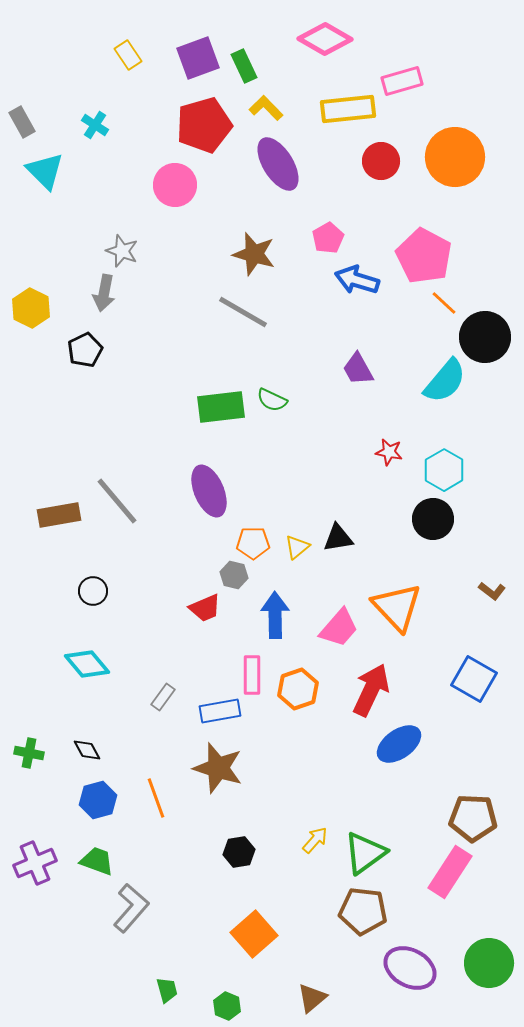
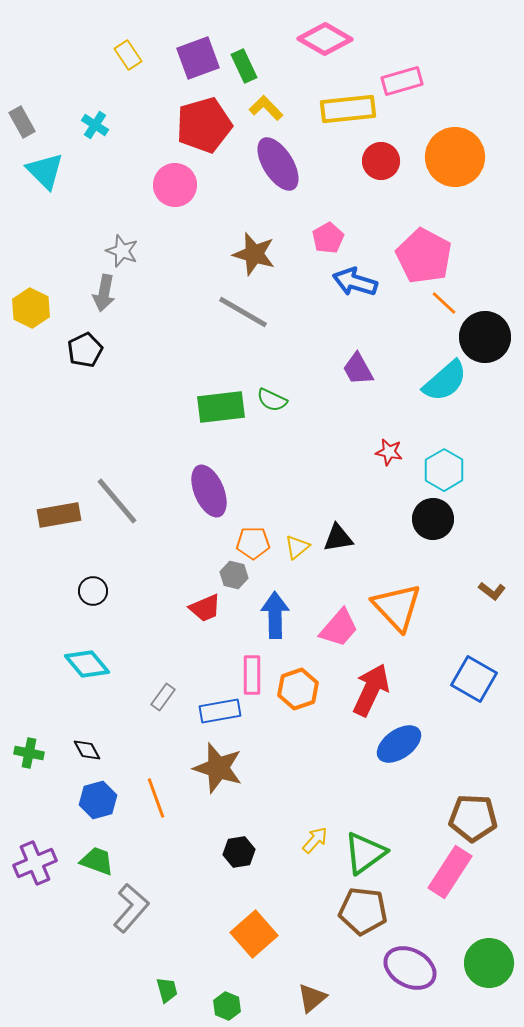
blue arrow at (357, 280): moved 2 px left, 2 px down
cyan semicircle at (445, 381): rotated 9 degrees clockwise
